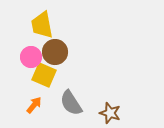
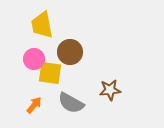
brown circle: moved 15 px right
pink circle: moved 3 px right, 2 px down
yellow square: moved 6 px right, 2 px up; rotated 15 degrees counterclockwise
gray semicircle: rotated 28 degrees counterclockwise
brown star: moved 23 px up; rotated 25 degrees counterclockwise
